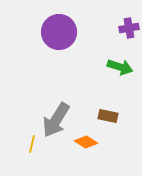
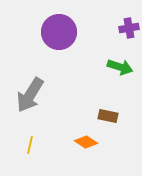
gray arrow: moved 26 px left, 25 px up
yellow line: moved 2 px left, 1 px down
